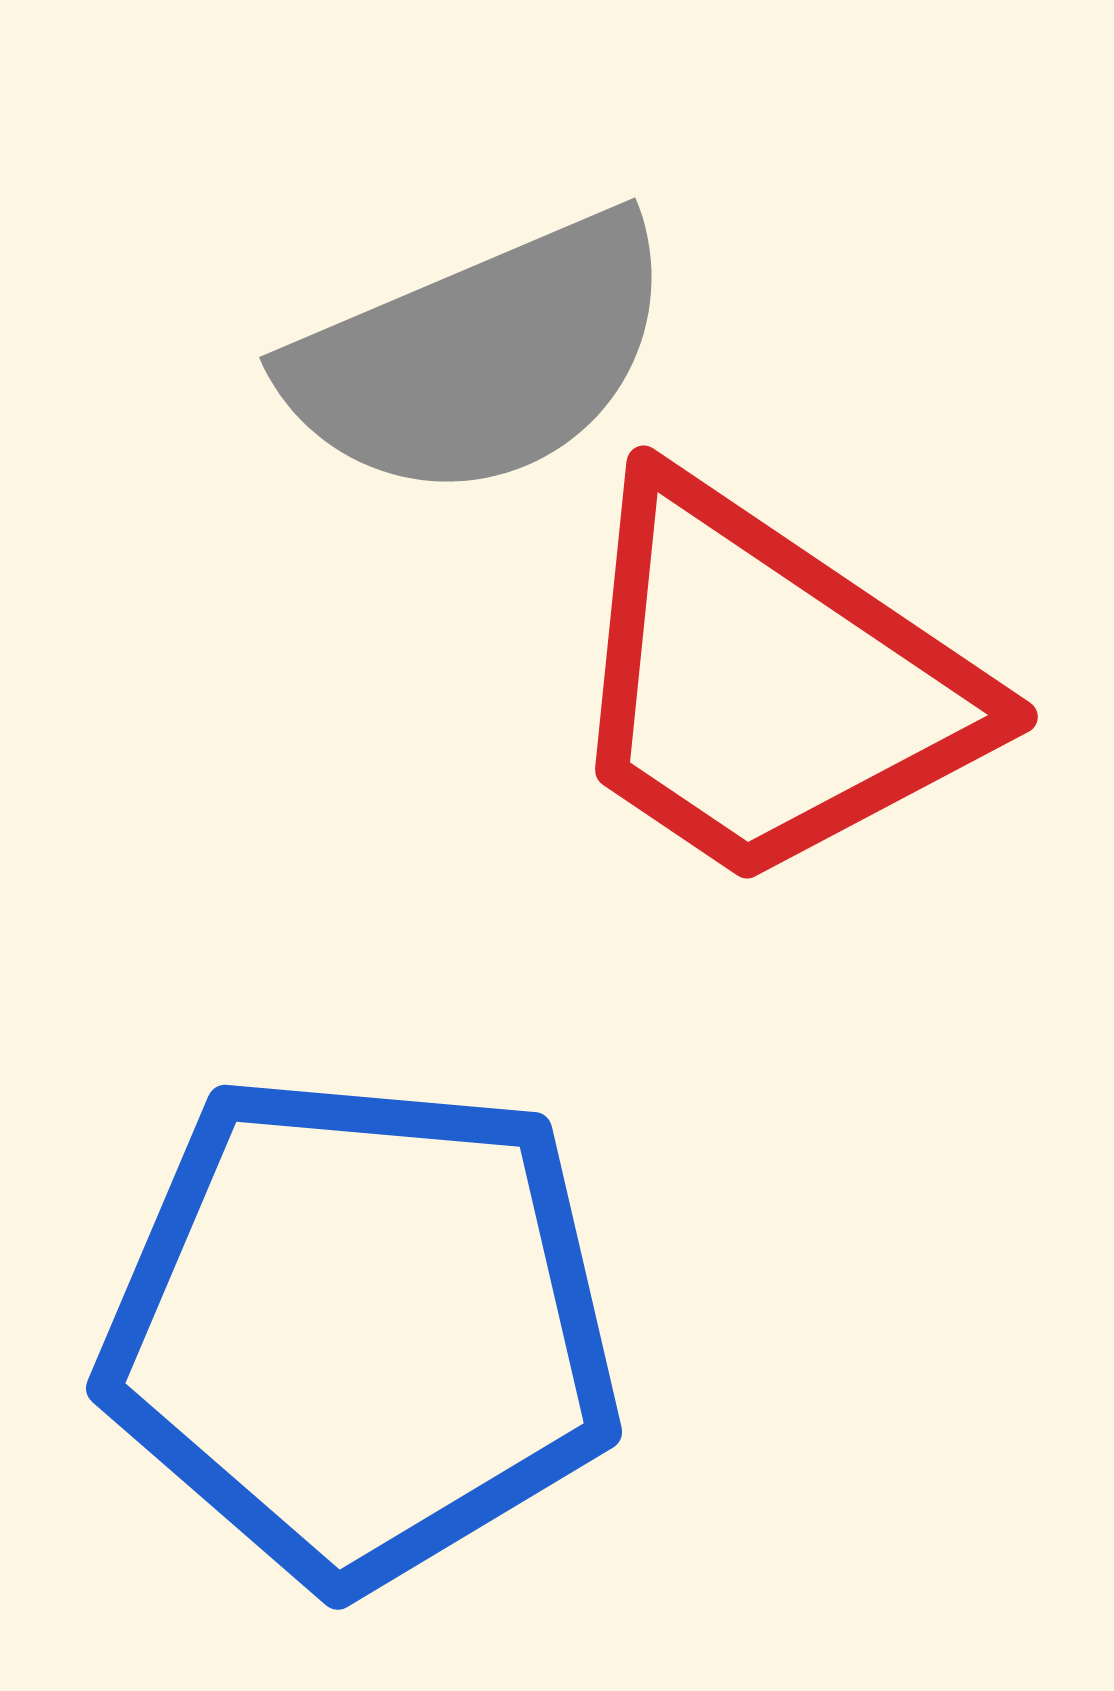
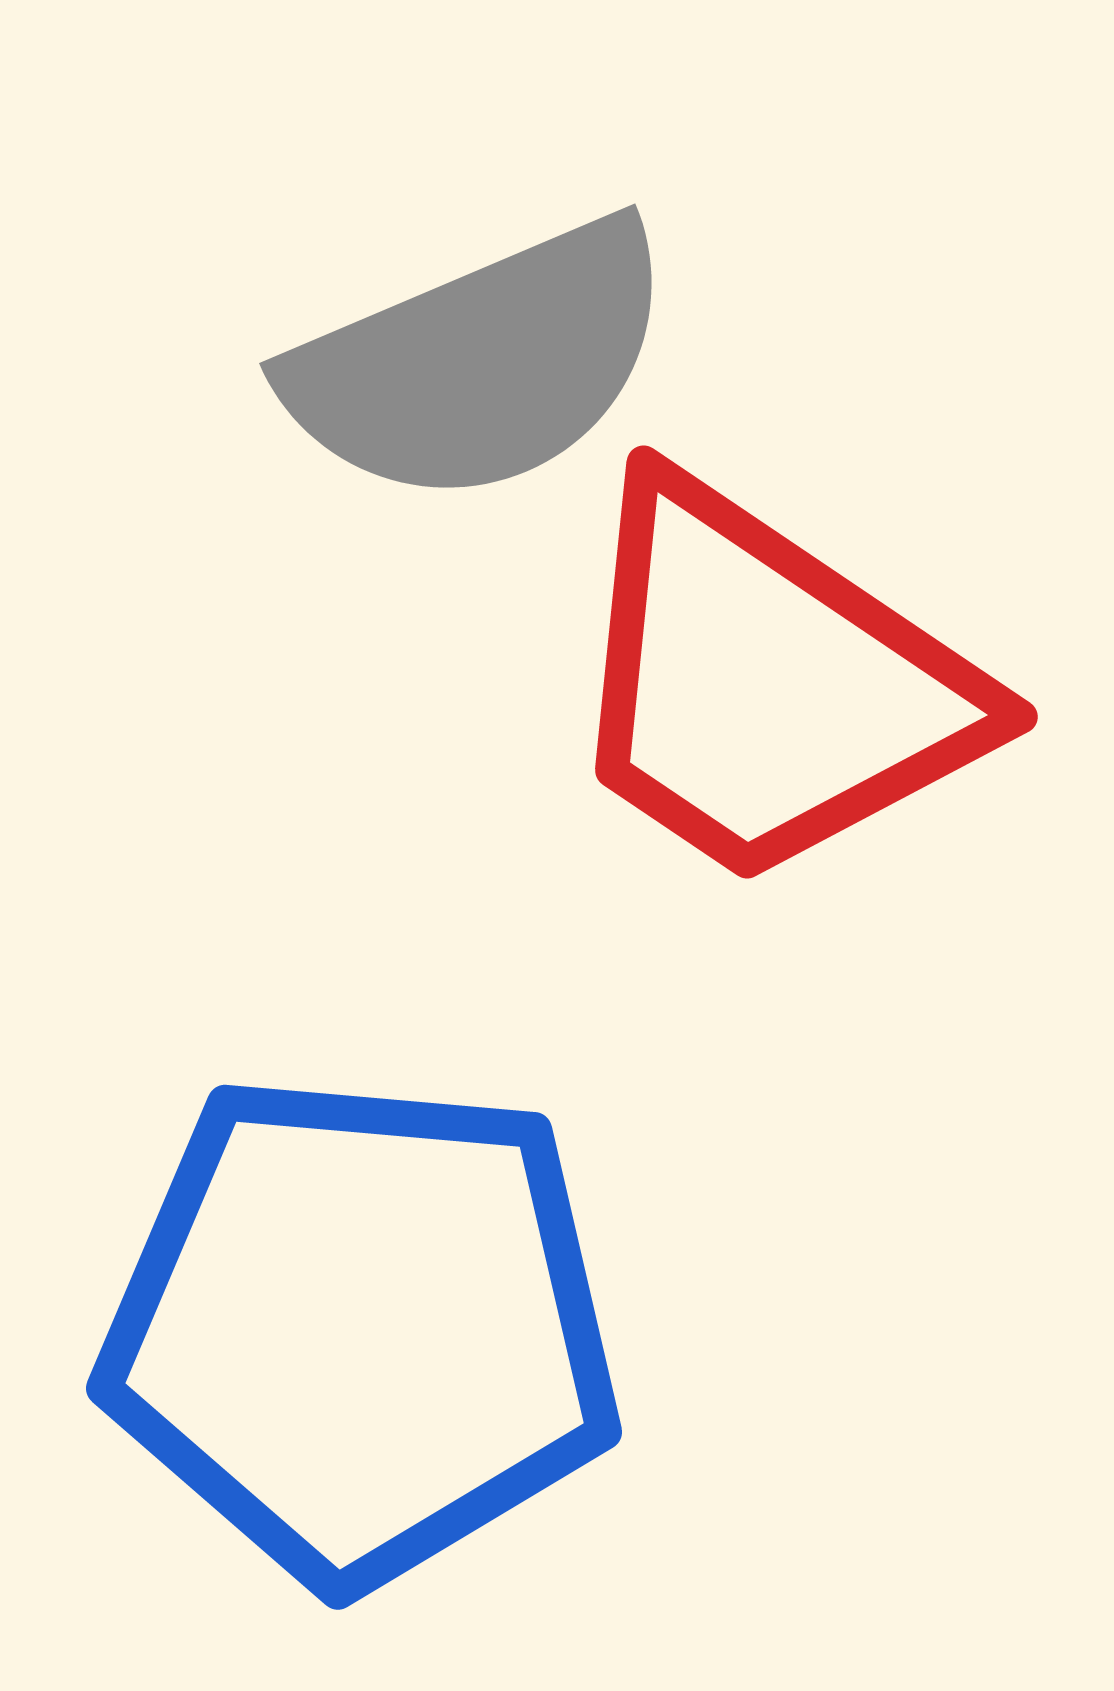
gray semicircle: moved 6 px down
